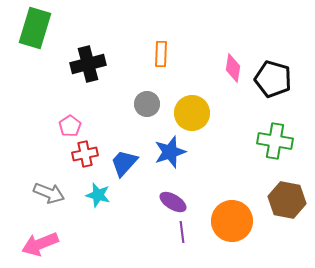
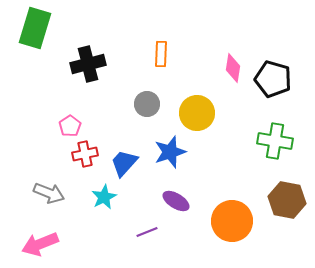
yellow circle: moved 5 px right
cyan star: moved 6 px right, 2 px down; rotated 30 degrees clockwise
purple ellipse: moved 3 px right, 1 px up
purple line: moved 35 px left; rotated 75 degrees clockwise
